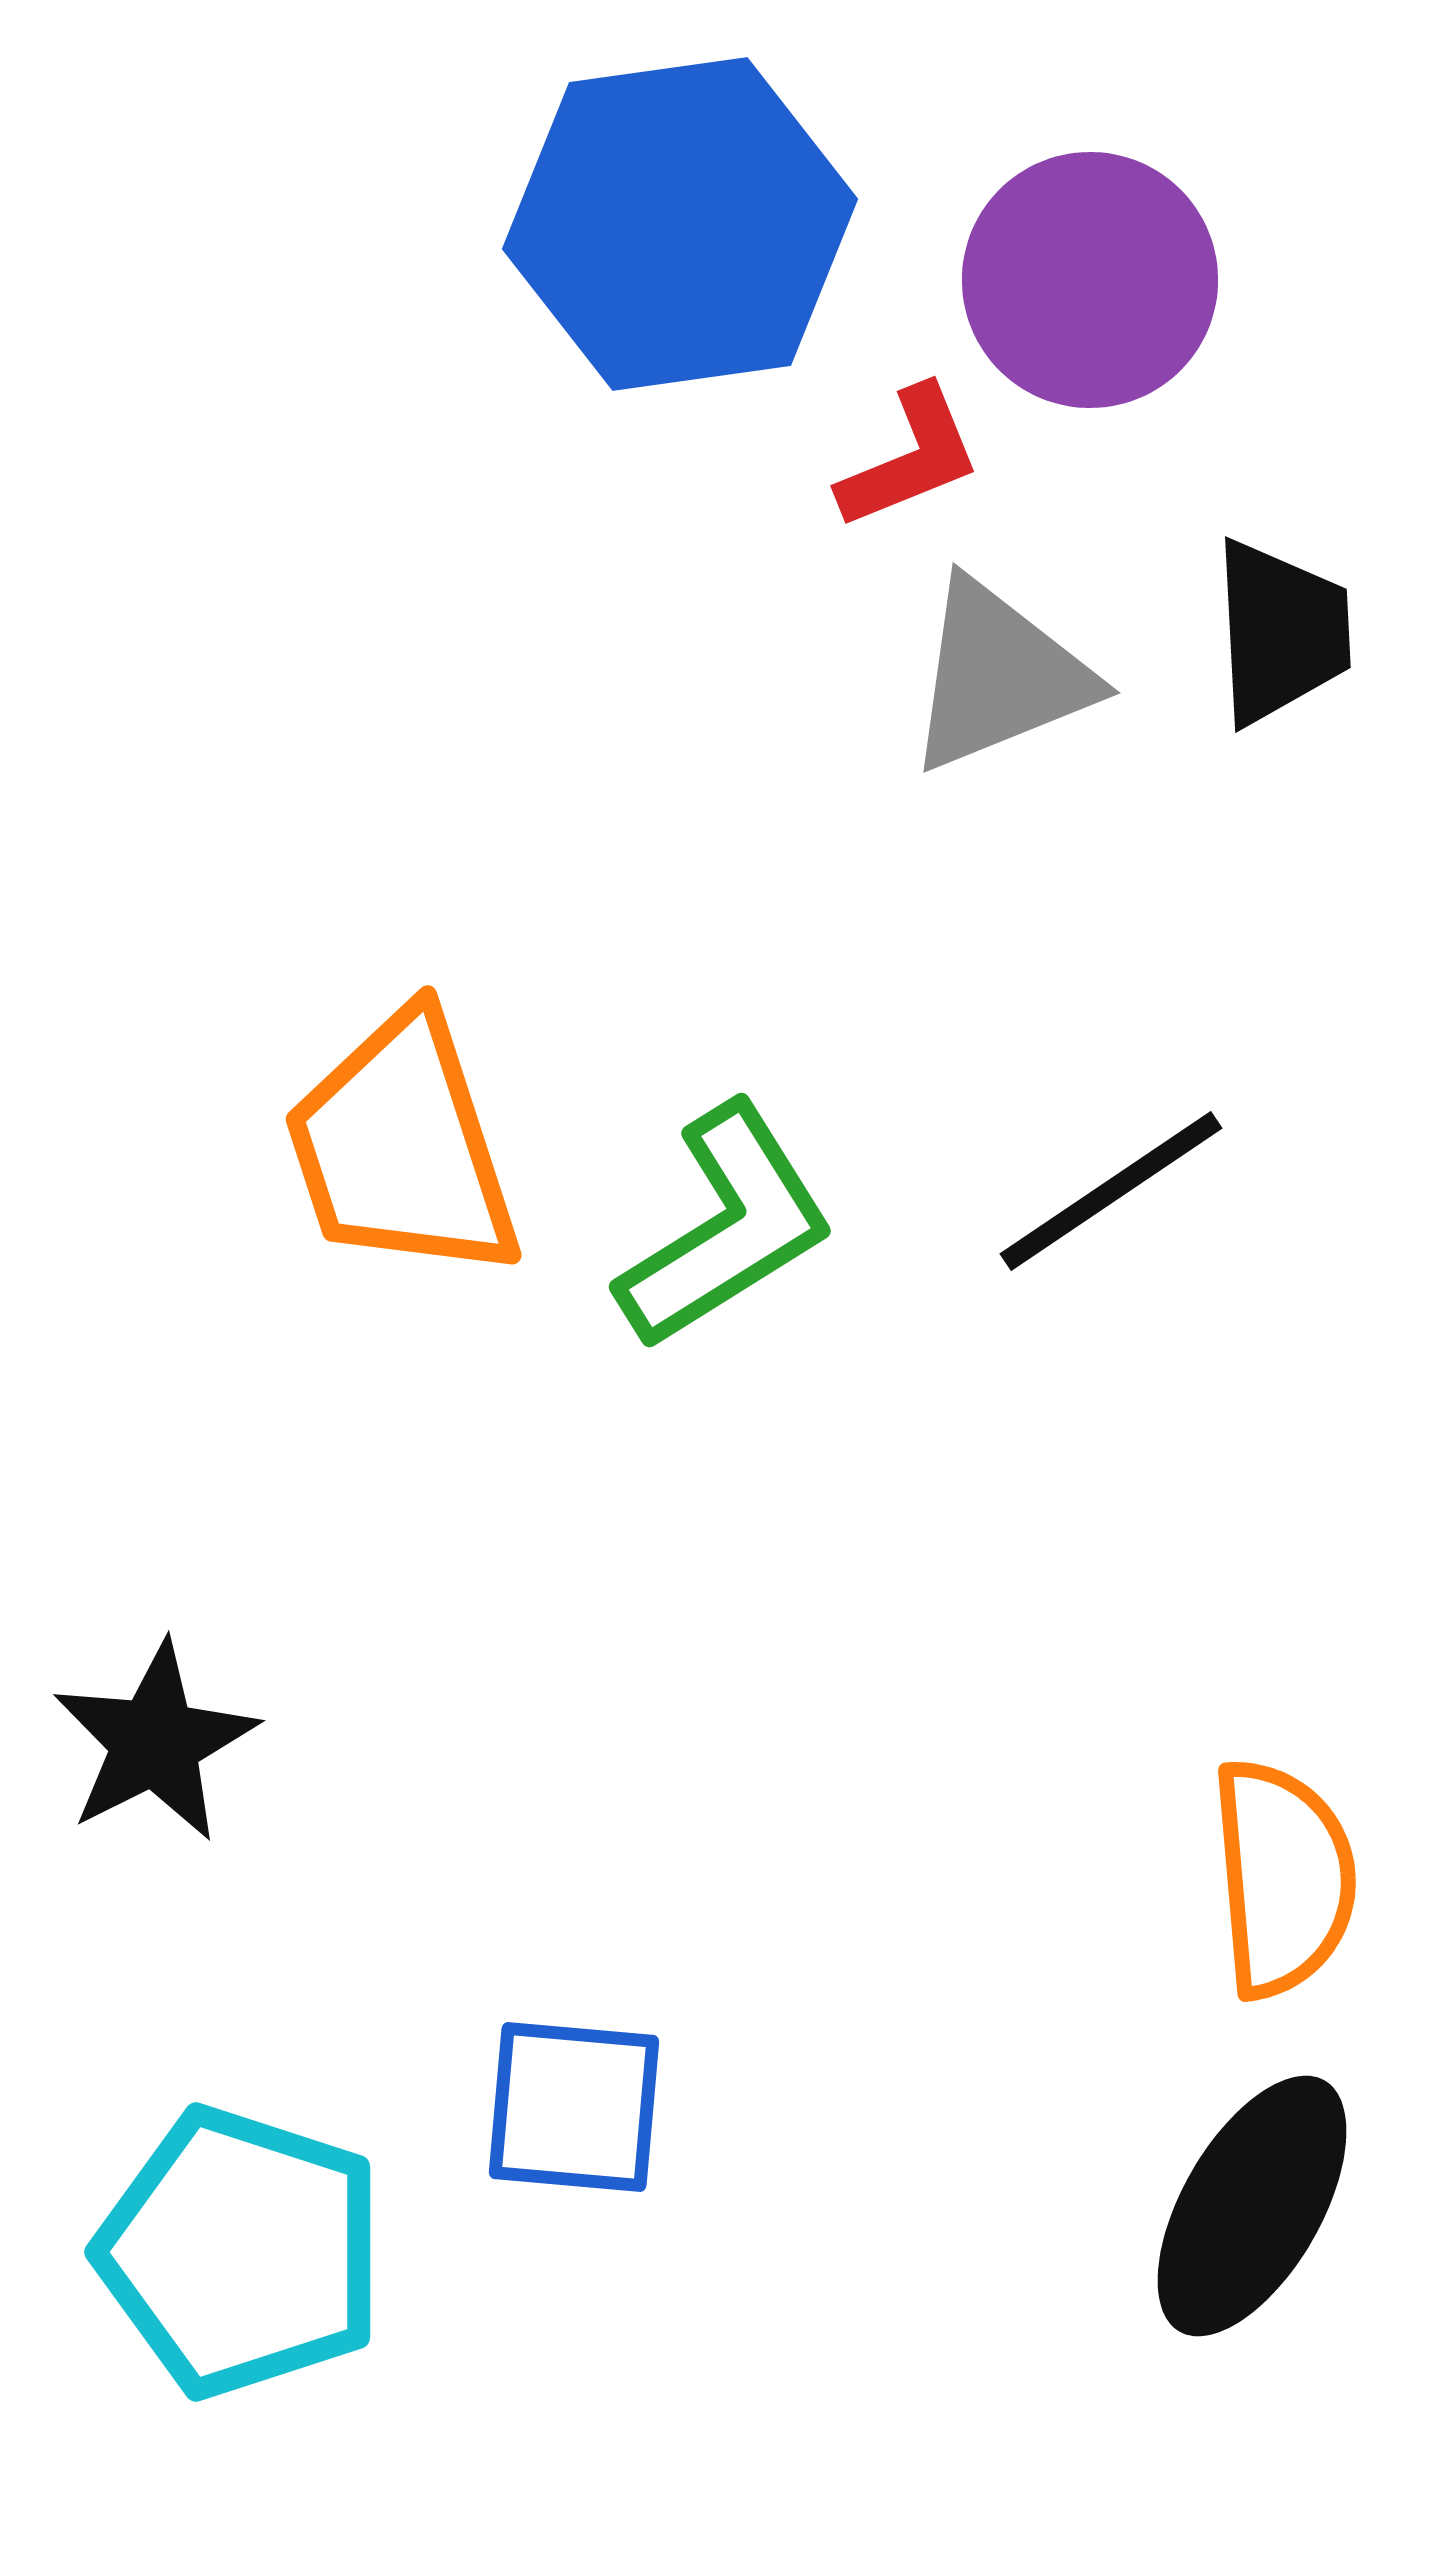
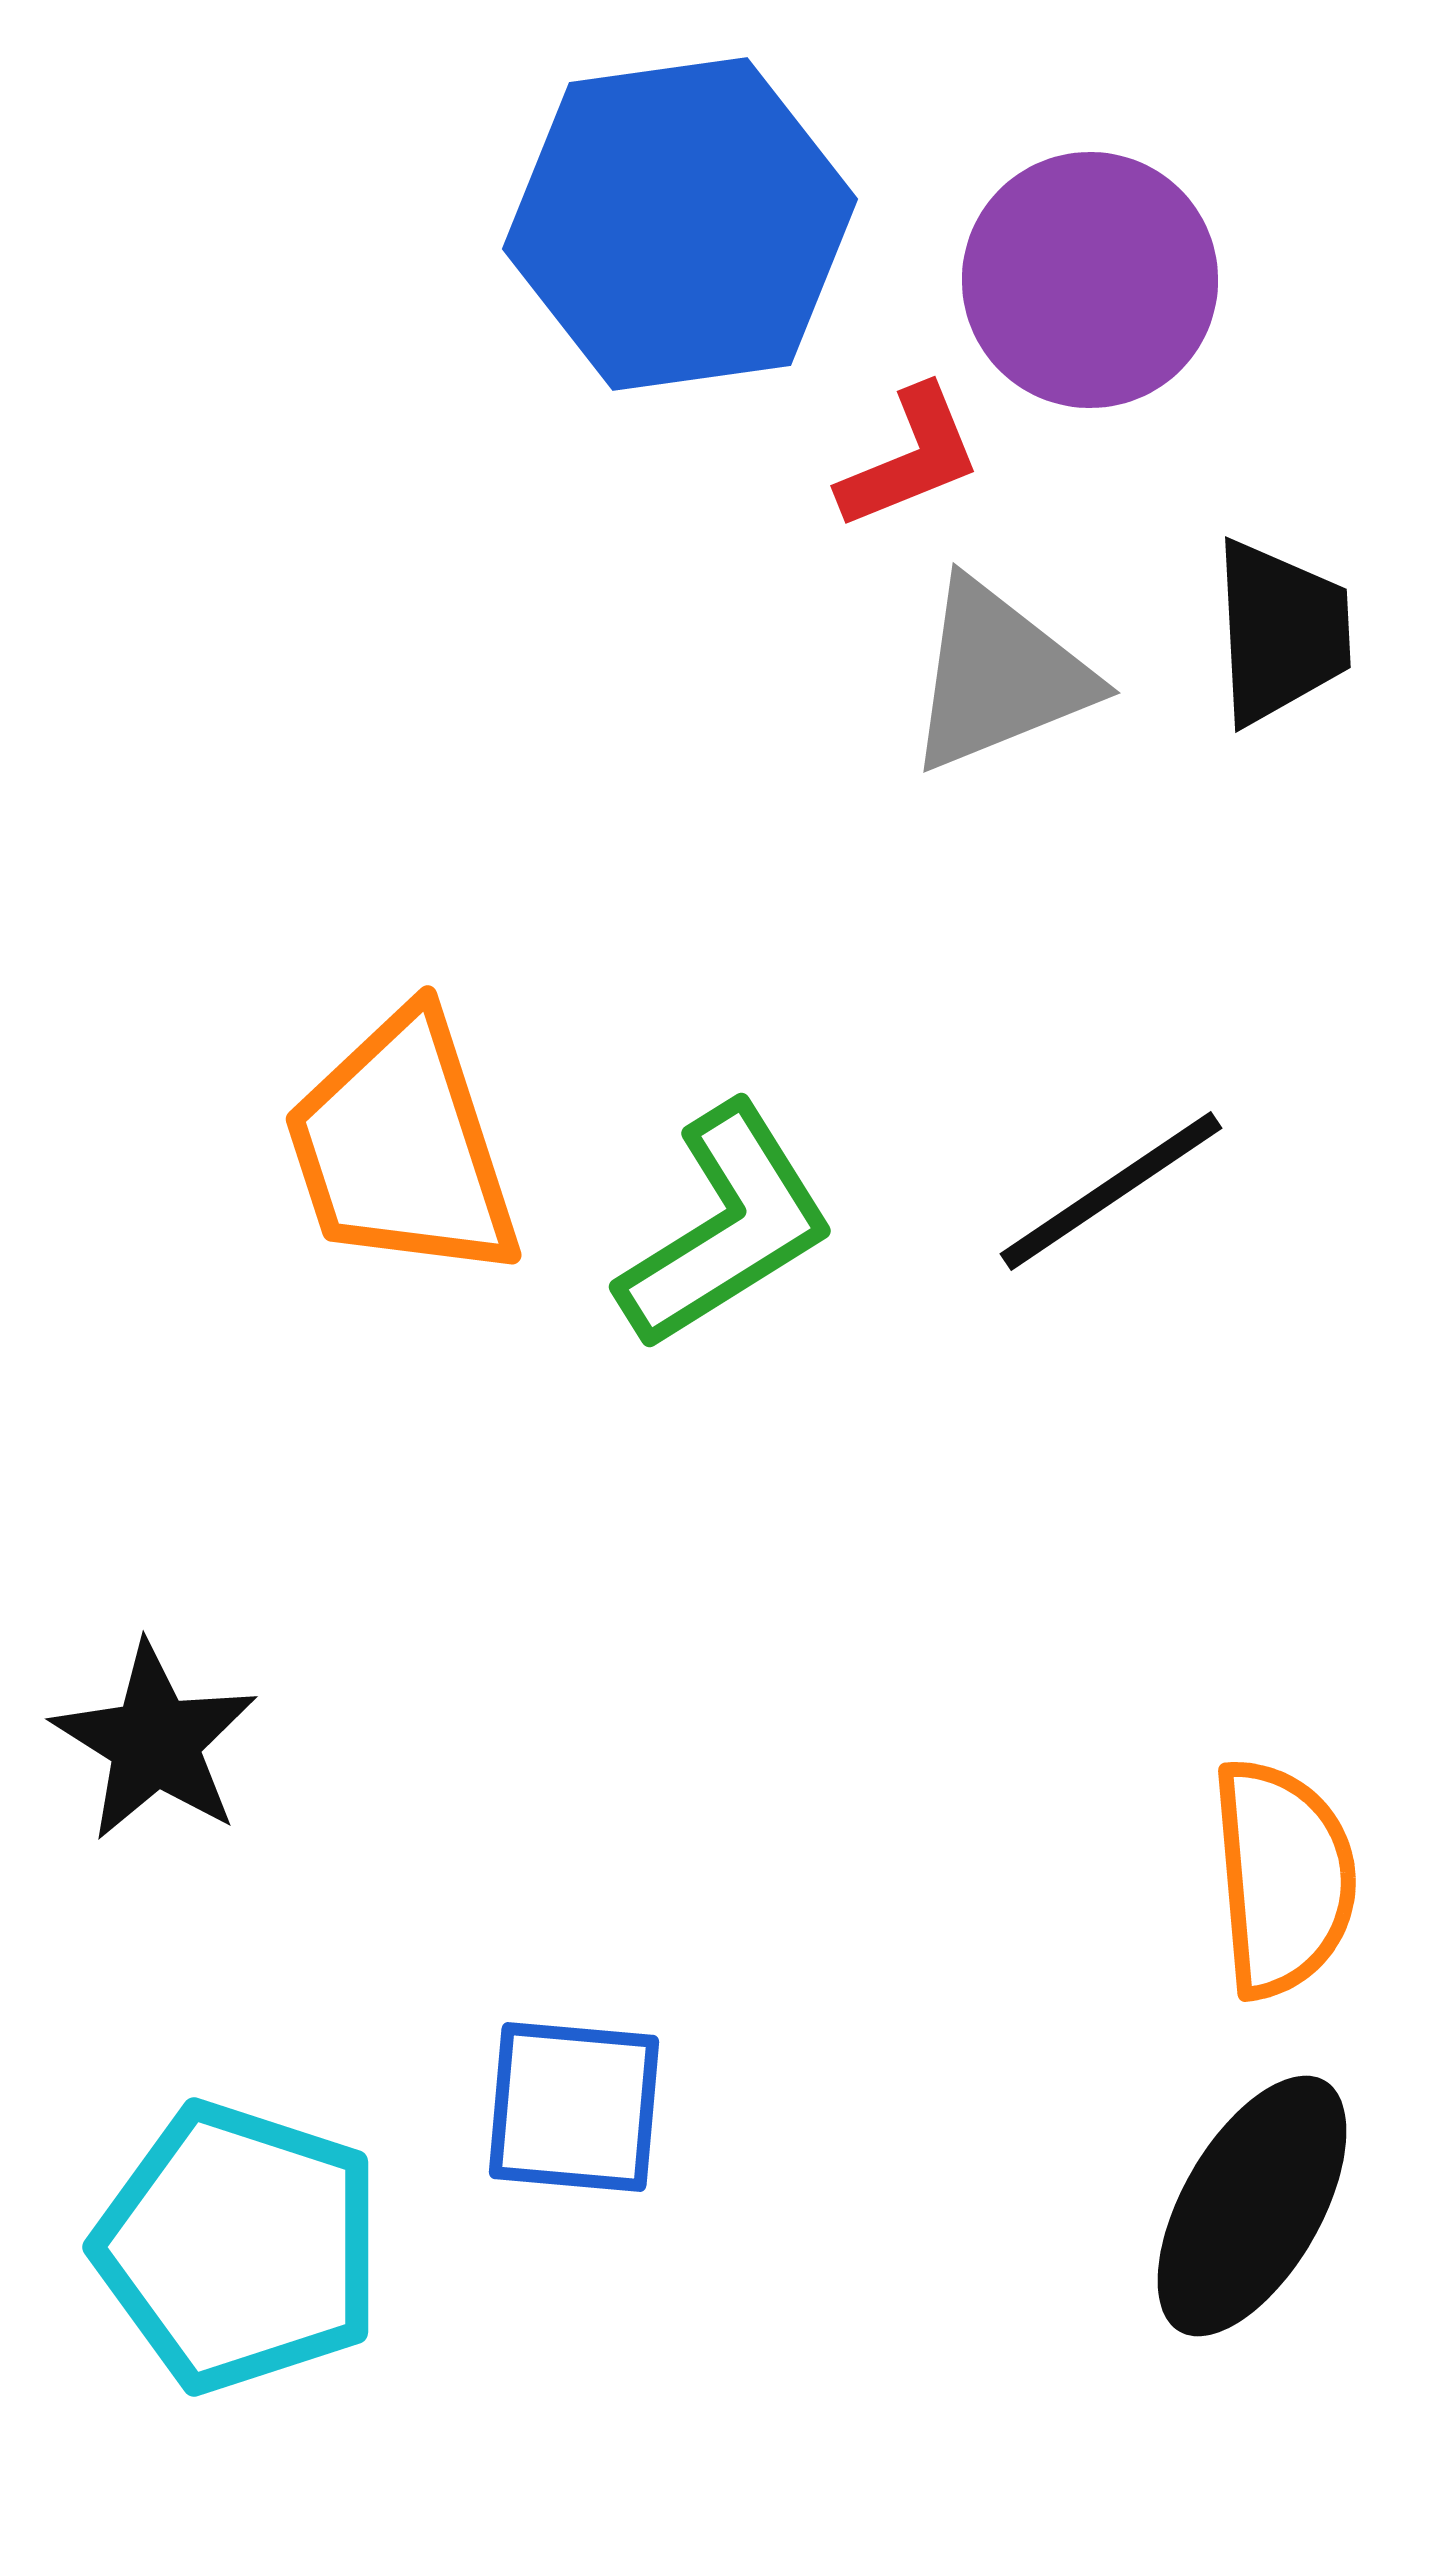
black star: rotated 13 degrees counterclockwise
cyan pentagon: moved 2 px left, 5 px up
